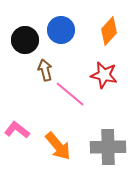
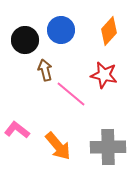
pink line: moved 1 px right
